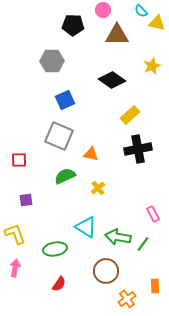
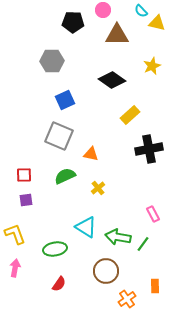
black pentagon: moved 3 px up
black cross: moved 11 px right
red square: moved 5 px right, 15 px down
